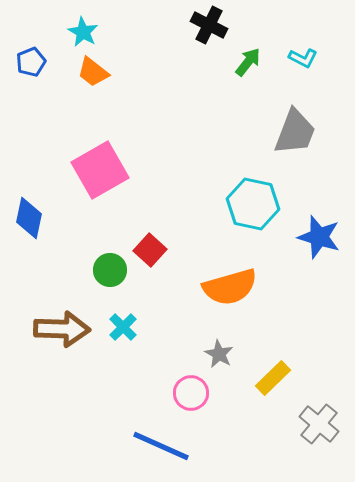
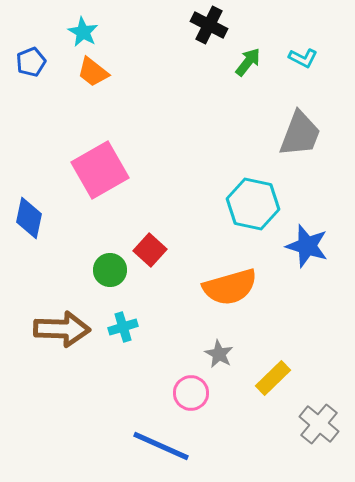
gray trapezoid: moved 5 px right, 2 px down
blue star: moved 12 px left, 9 px down
cyan cross: rotated 28 degrees clockwise
